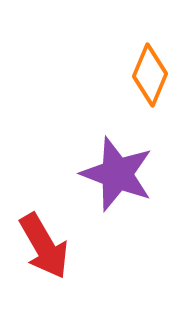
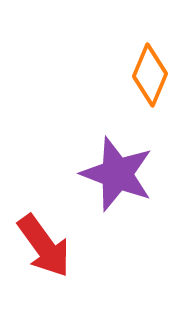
red arrow: rotated 6 degrees counterclockwise
